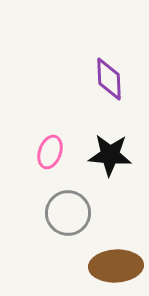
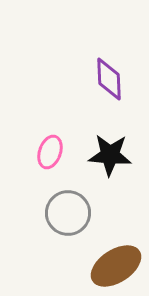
brown ellipse: rotated 30 degrees counterclockwise
